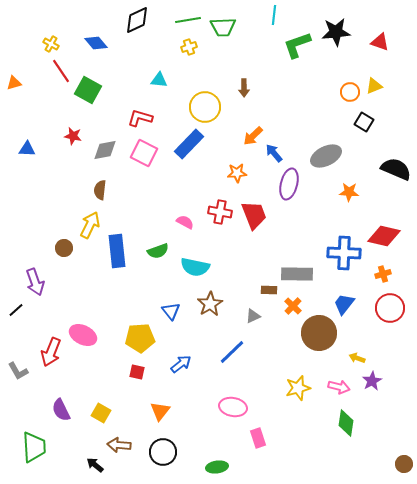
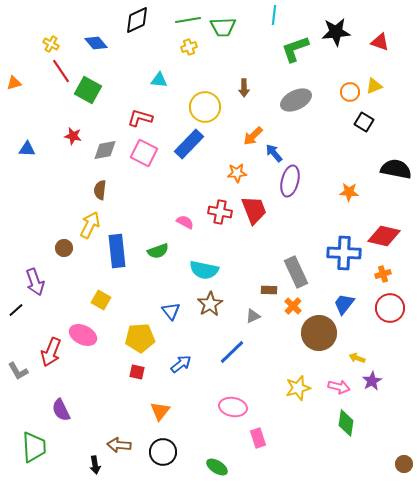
green L-shape at (297, 45): moved 2 px left, 4 px down
gray ellipse at (326, 156): moved 30 px left, 56 px up
black semicircle at (396, 169): rotated 12 degrees counterclockwise
purple ellipse at (289, 184): moved 1 px right, 3 px up
red trapezoid at (254, 215): moved 5 px up
cyan semicircle at (195, 267): moved 9 px right, 3 px down
gray rectangle at (297, 274): moved 1 px left, 2 px up; rotated 64 degrees clockwise
yellow square at (101, 413): moved 113 px up
black arrow at (95, 465): rotated 138 degrees counterclockwise
green ellipse at (217, 467): rotated 40 degrees clockwise
